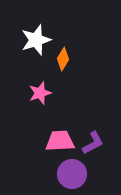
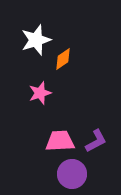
orange diamond: rotated 25 degrees clockwise
purple L-shape: moved 3 px right, 2 px up
